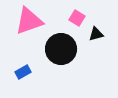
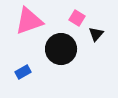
black triangle: rotated 35 degrees counterclockwise
